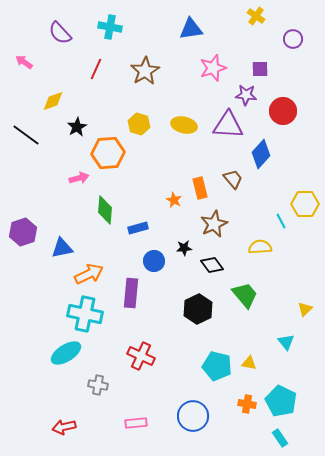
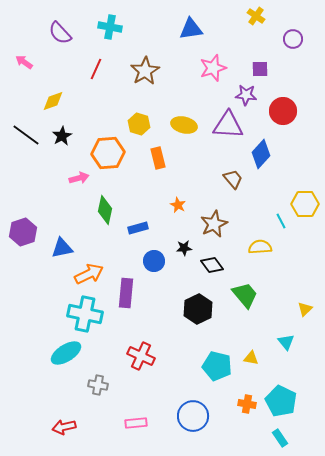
black star at (77, 127): moved 15 px left, 9 px down
orange rectangle at (200, 188): moved 42 px left, 30 px up
orange star at (174, 200): moved 4 px right, 5 px down
green diamond at (105, 210): rotated 8 degrees clockwise
purple rectangle at (131, 293): moved 5 px left
yellow triangle at (249, 363): moved 2 px right, 5 px up
